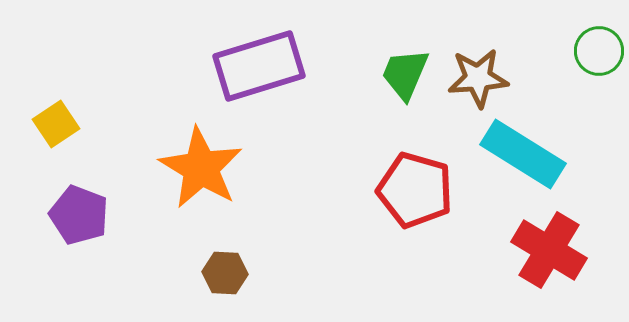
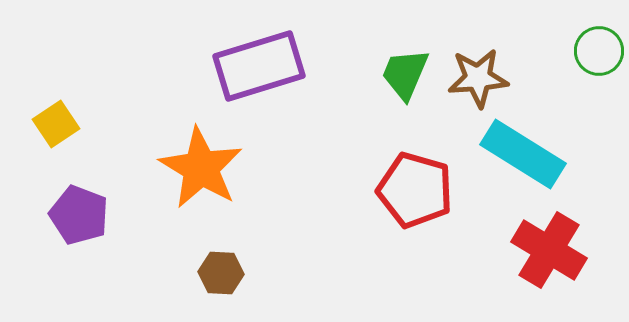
brown hexagon: moved 4 px left
